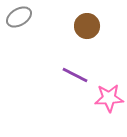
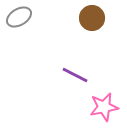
brown circle: moved 5 px right, 8 px up
pink star: moved 5 px left, 9 px down; rotated 8 degrees counterclockwise
